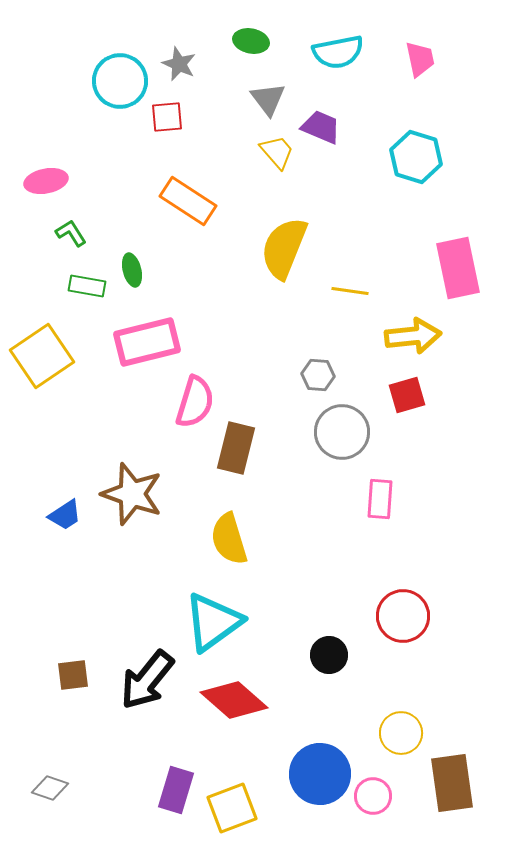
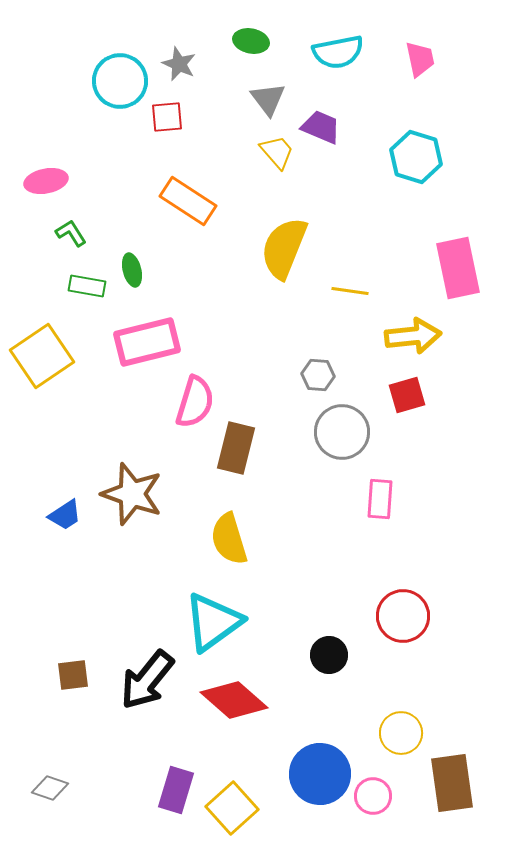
yellow square at (232, 808): rotated 21 degrees counterclockwise
